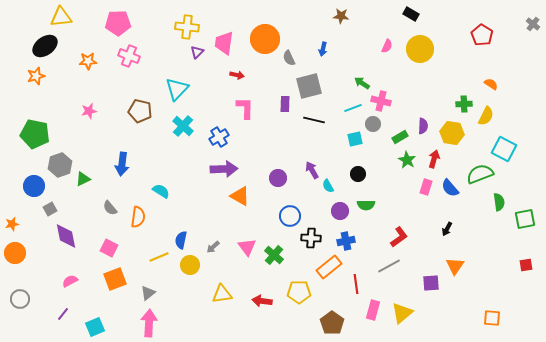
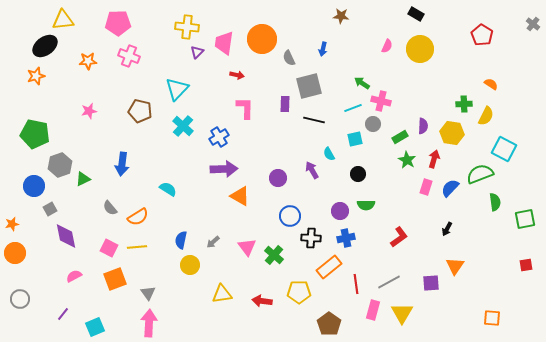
black rectangle at (411, 14): moved 5 px right
yellow triangle at (61, 17): moved 2 px right, 3 px down
orange circle at (265, 39): moved 3 px left
cyan semicircle at (328, 186): moved 1 px right, 32 px up
blue semicircle at (450, 188): rotated 84 degrees clockwise
cyan semicircle at (161, 191): moved 7 px right, 2 px up
green semicircle at (499, 202): moved 4 px left
orange semicircle at (138, 217): rotated 50 degrees clockwise
blue cross at (346, 241): moved 3 px up
gray arrow at (213, 247): moved 5 px up
yellow line at (159, 257): moved 22 px left, 10 px up; rotated 18 degrees clockwise
gray line at (389, 266): moved 16 px down
pink semicircle at (70, 281): moved 4 px right, 5 px up
gray triangle at (148, 293): rotated 28 degrees counterclockwise
yellow triangle at (402, 313): rotated 20 degrees counterclockwise
brown pentagon at (332, 323): moved 3 px left, 1 px down
